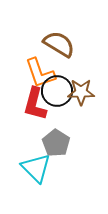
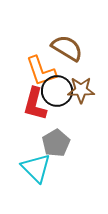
brown semicircle: moved 8 px right, 4 px down
orange L-shape: moved 1 px right, 2 px up
brown star: moved 2 px up
gray pentagon: rotated 8 degrees clockwise
